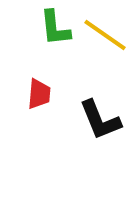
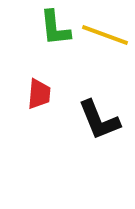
yellow line: rotated 15 degrees counterclockwise
black L-shape: moved 1 px left
